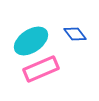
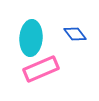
cyan ellipse: moved 3 px up; rotated 52 degrees counterclockwise
